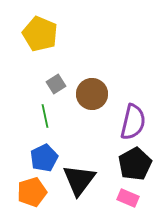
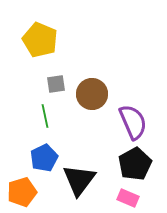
yellow pentagon: moved 6 px down
gray square: rotated 24 degrees clockwise
purple semicircle: rotated 36 degrees counterclockwise
orange pentagon: moved 10 px left
